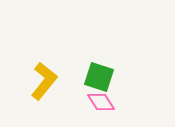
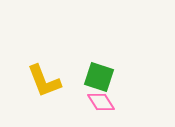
yellow L-shape: rotated 120 degrees clockwise
